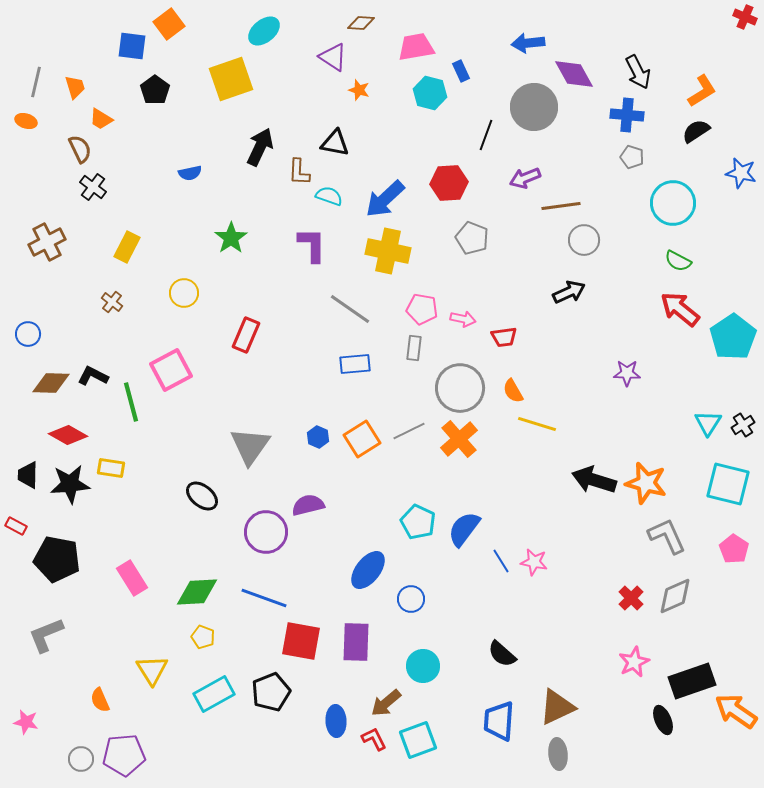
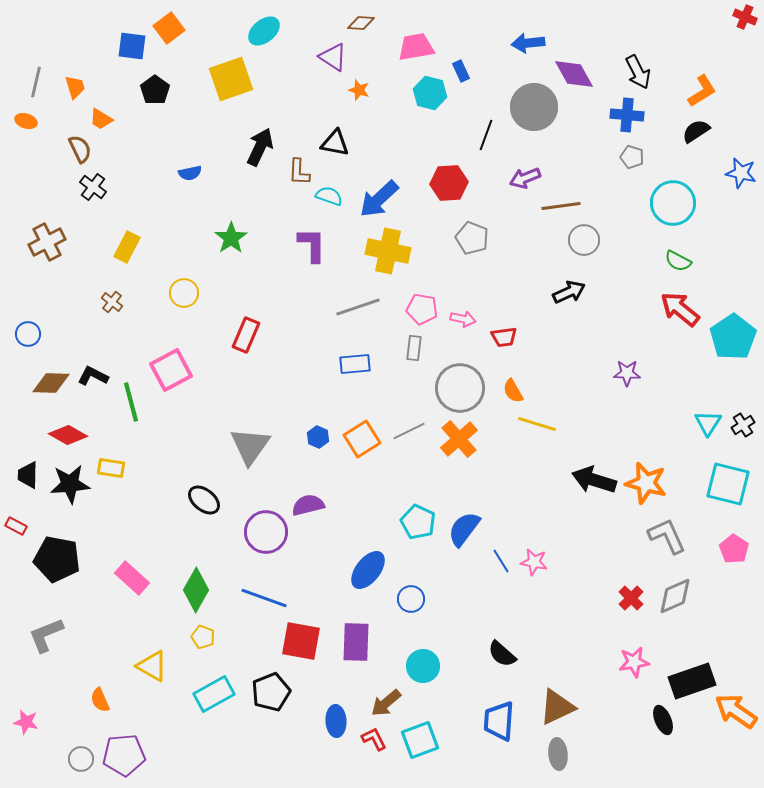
orange square at (169, 24): moved 4 px down
blue arrow at (385, 199): moved 6 px left
gray line at (350, 309): moved 8 px right, 2 px up; rotated 54 degrees counterclockwise
black ellipse at (202, 496): moved 2 px right, 4 px down
pink rectangle at (132, 578): rotated 16 degrees counterclockwise
green diamond at (197, 592): moved 1 px left, 2 px up; rotated 57 degrees counterclockwise
pink star at (634, 662): rotated 16 degrees clockwise
yellow triangle at (152, 670): moved 4 px up; rotated 28 degrees counterclockwise
cyan square at (418, 740): moved 2 px right
